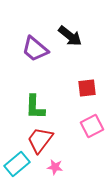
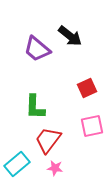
purple trapezoid: moved 2 px right
red square: rotated 18 degrees counterclockwise
pink square: rotated 15 degrees clockwise
red trapezoid: moved 8 px right
pink star: moved 1 px down
